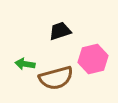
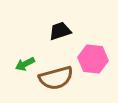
pink hexagon: rotated 20 degrees clockwise
green arrow: rotated 36 degrees counterclockwise
